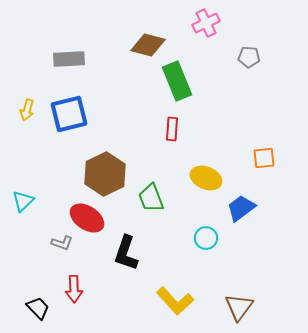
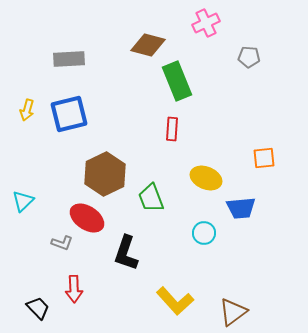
blue trapezoid: rotated 148 degrees counterclockwise
cyan circle: moved 2 px left, 5 px up
brown triangle: moved 6 px left, 5 px down; rotated 16 degrees clockwise
